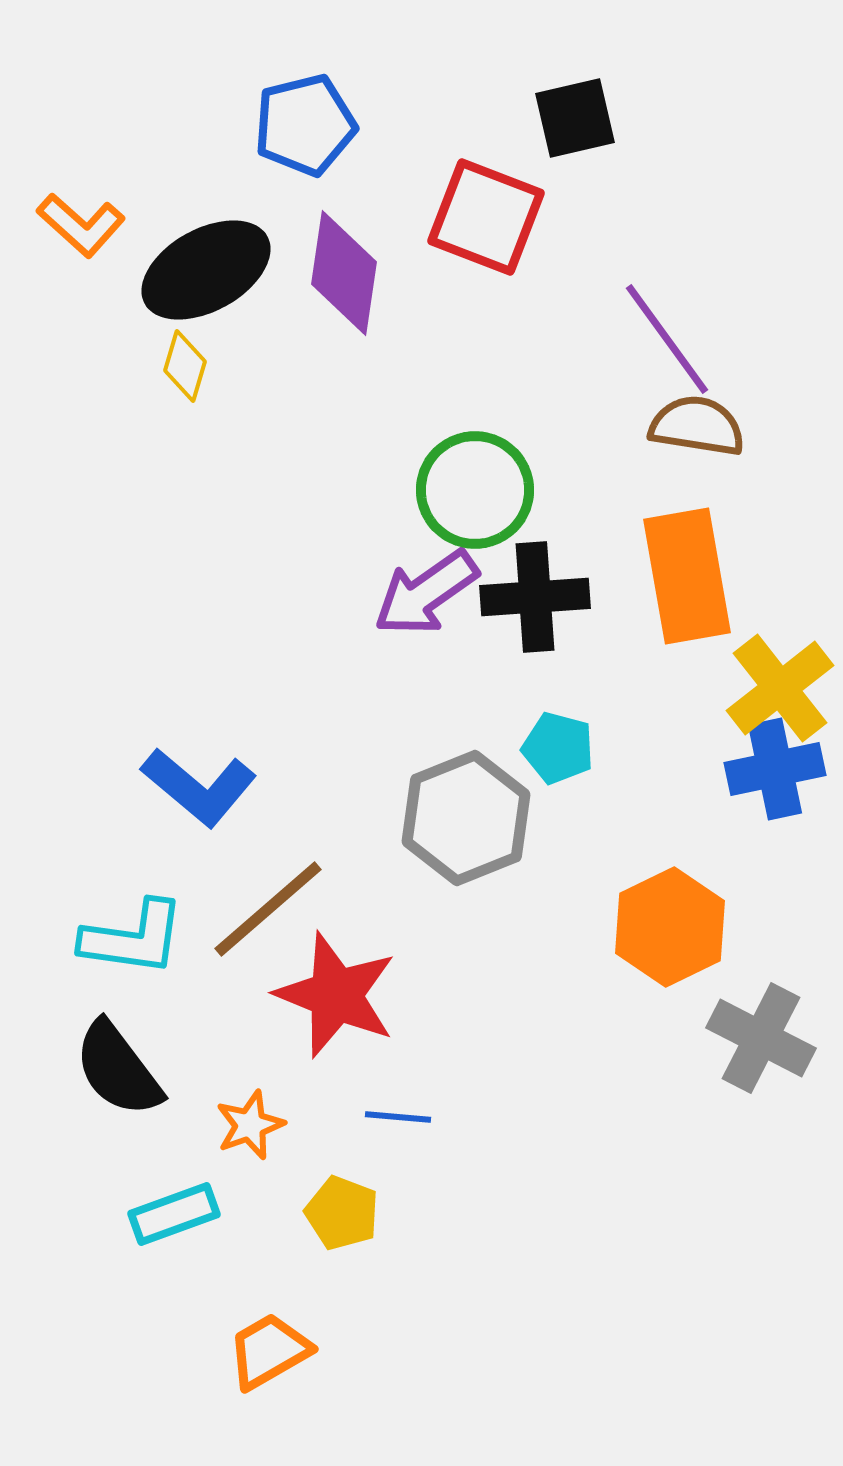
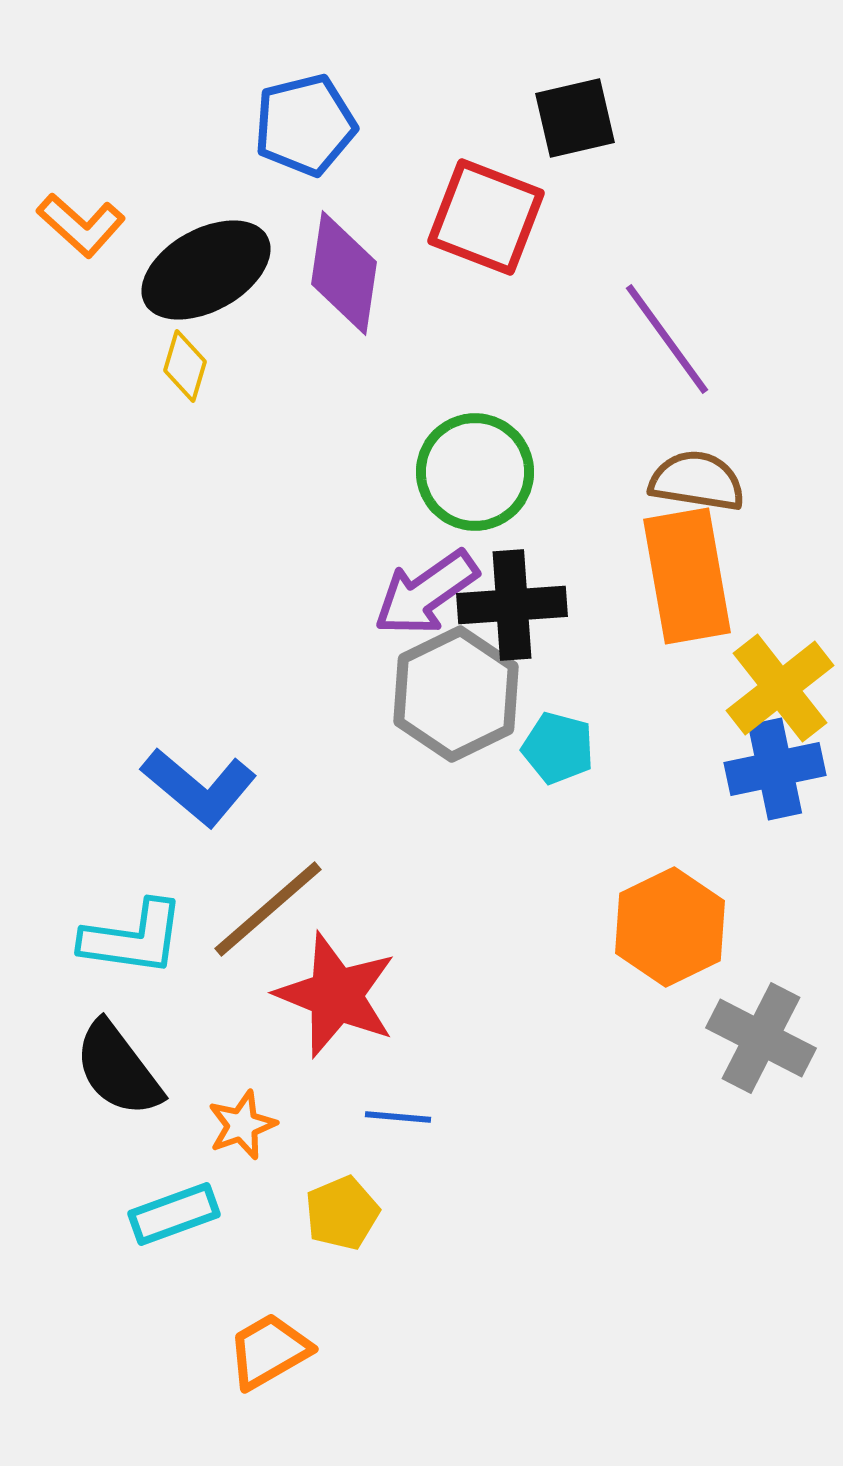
brown semicircle: moved 55 px down
green circle: moved 18 px up
black cross: moved 23 px left, 8 px down
gray hexagon: moved 10 px left, 124 px up; rotated 4 degrees counterclockwise
orange star: moved 8 px left
yellow pentagon: rotated 28 degrees clockwise
